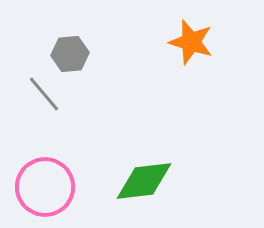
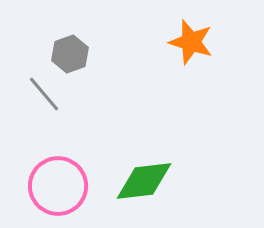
gray hexagon: rotated 15 degrees counterclockwise
pink circle: moved 13 px right, 1 px up
